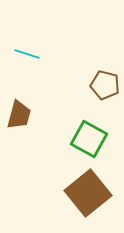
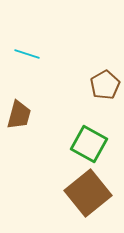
brown pentagon: rotated 28 degrees clockwise
green square: moved 5 px down
